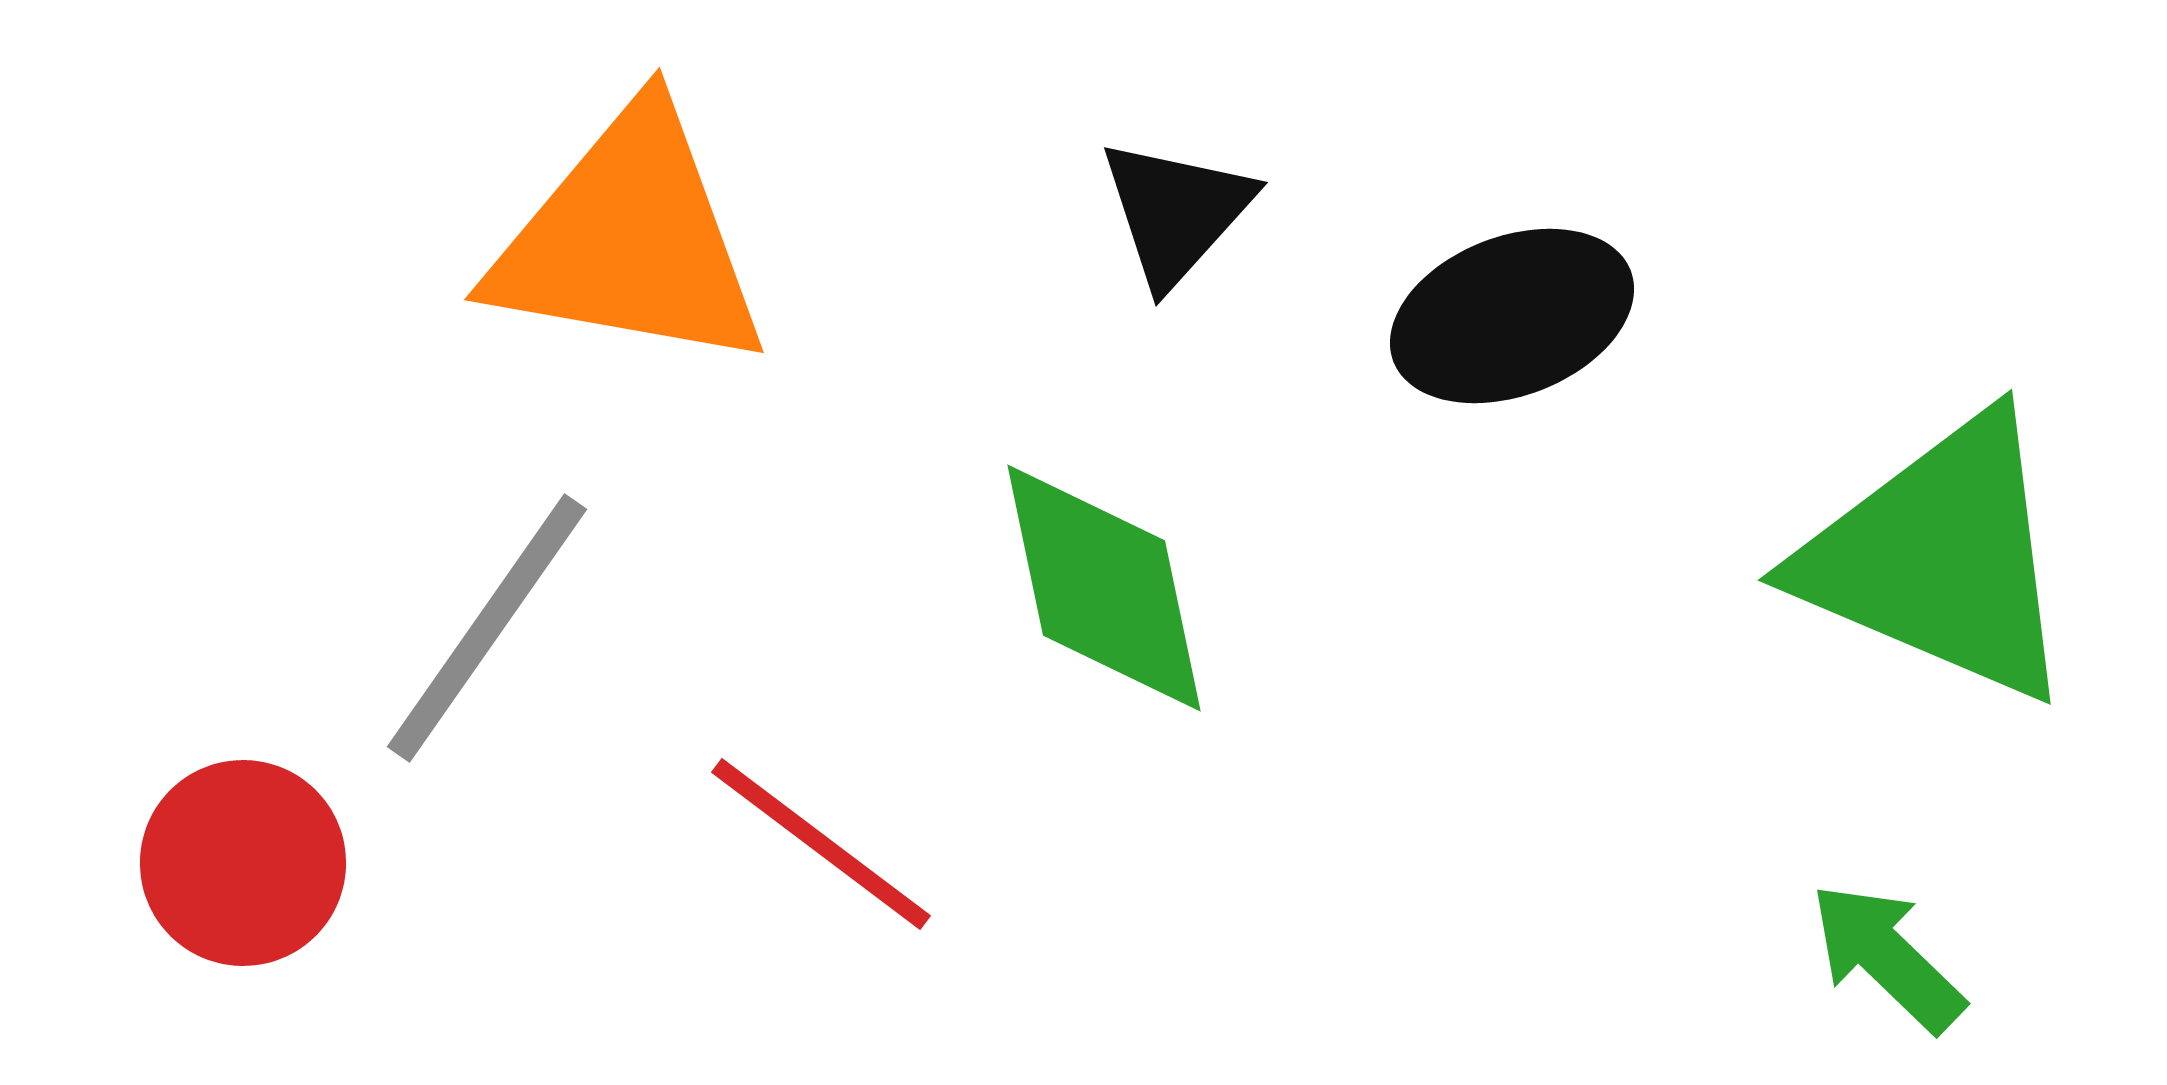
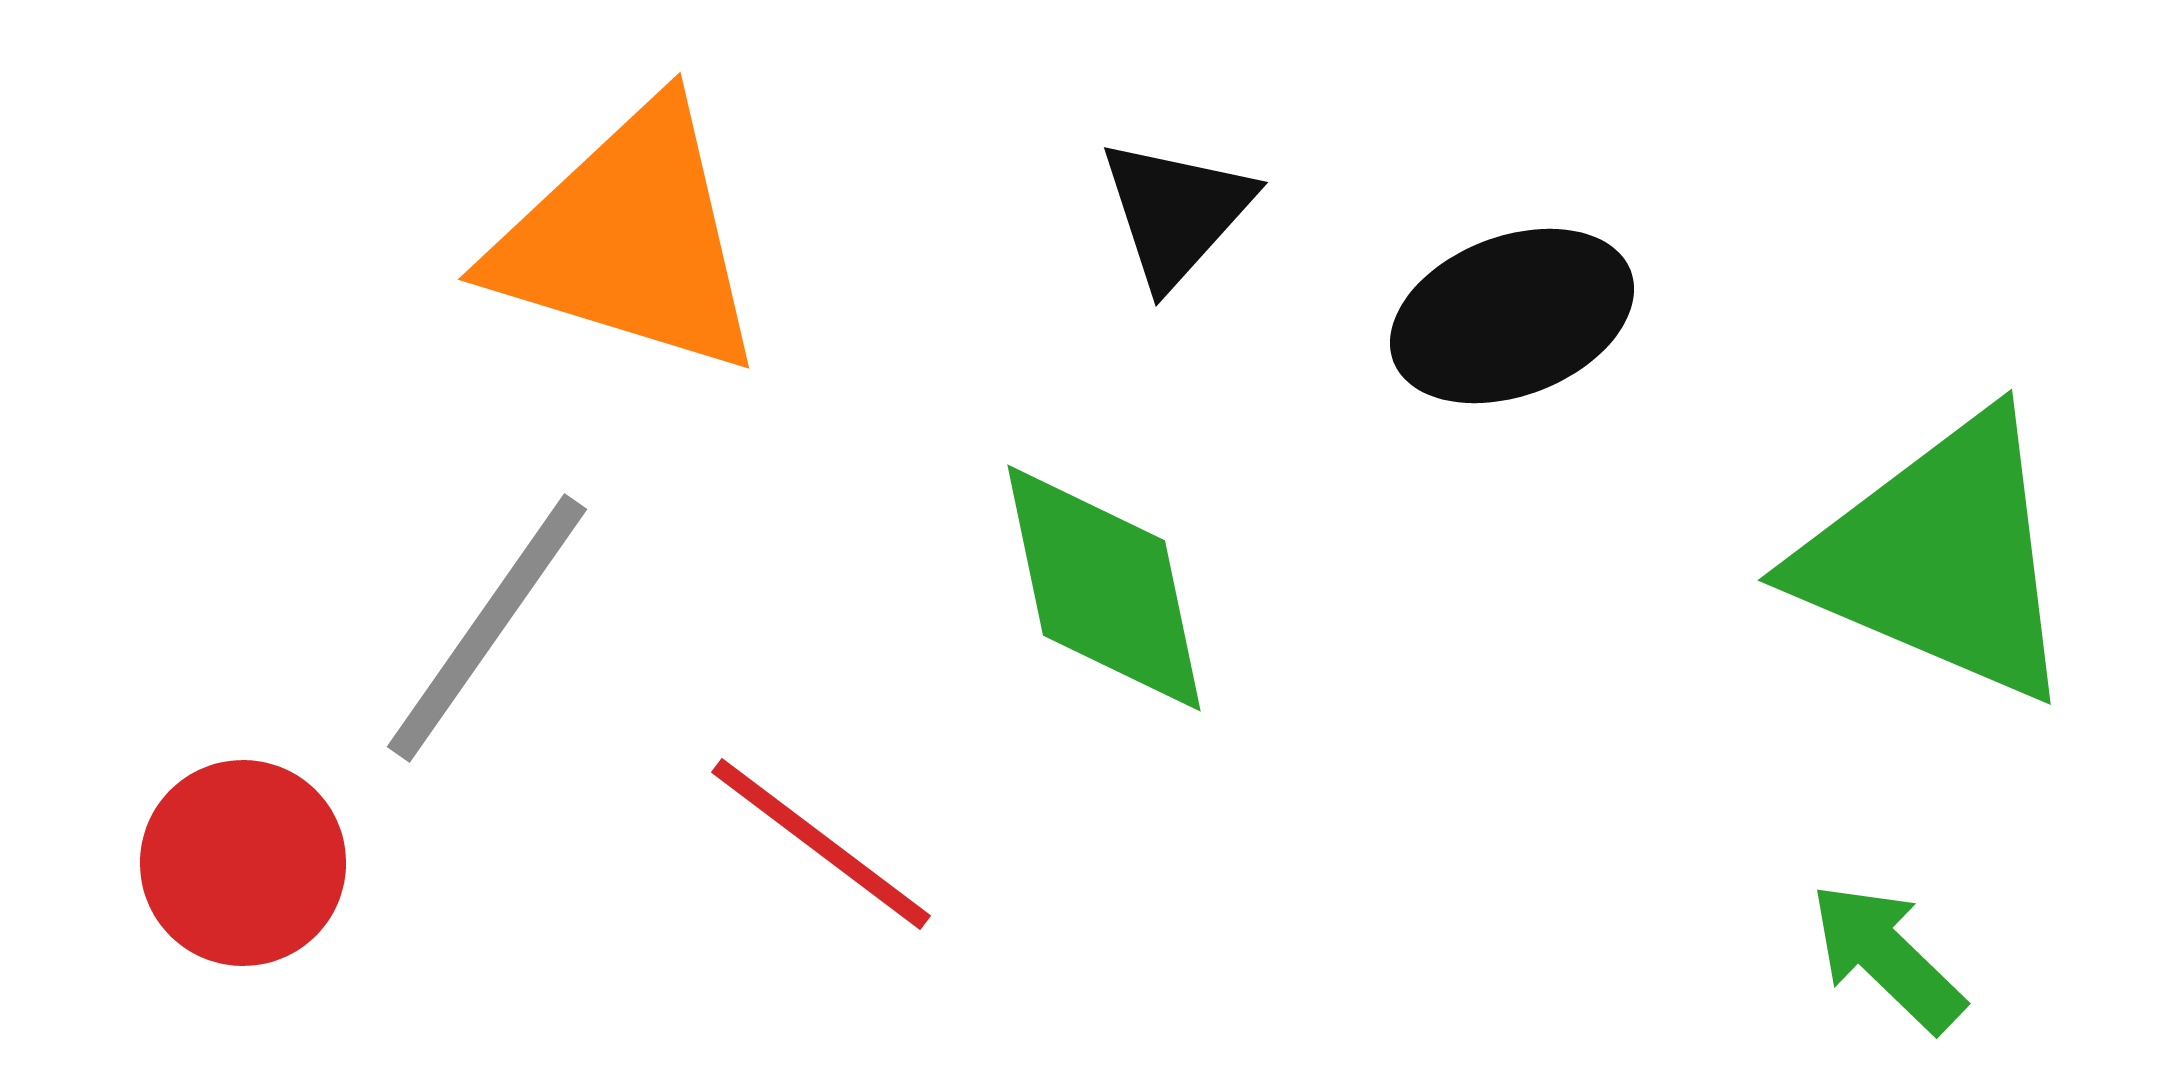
orange triangle: rotated 7 degrees clockwise
